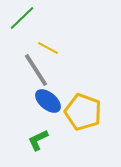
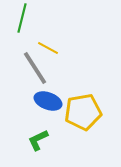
green line: rotated 32 degrees counterclockwise
gray line: moved 1 px left, 2 px up
blue ellipse: rotated 20 degrees counterclockwise
yellow pentagon: rotated 30 degrees counterclockwise
